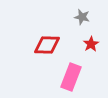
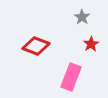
gray star: rotated 21 degrees clockwise
red diamond: moved 11 px left, 1 px down; rotated 20 degrees clockwise
